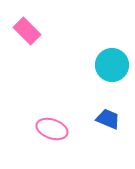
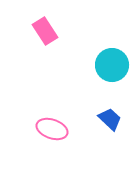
pink rectangle: moved 18 px right; rotated 12 degrees clockwise
blue trapezoid: moved 2 px right; rotated 20 degrees clockwise
